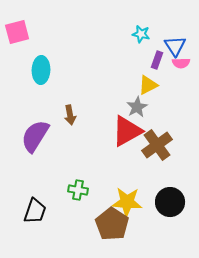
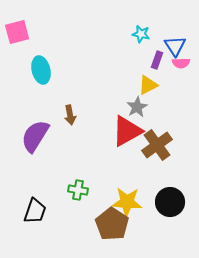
cyan ellipse: rotated 16 degrees counterclockwise
